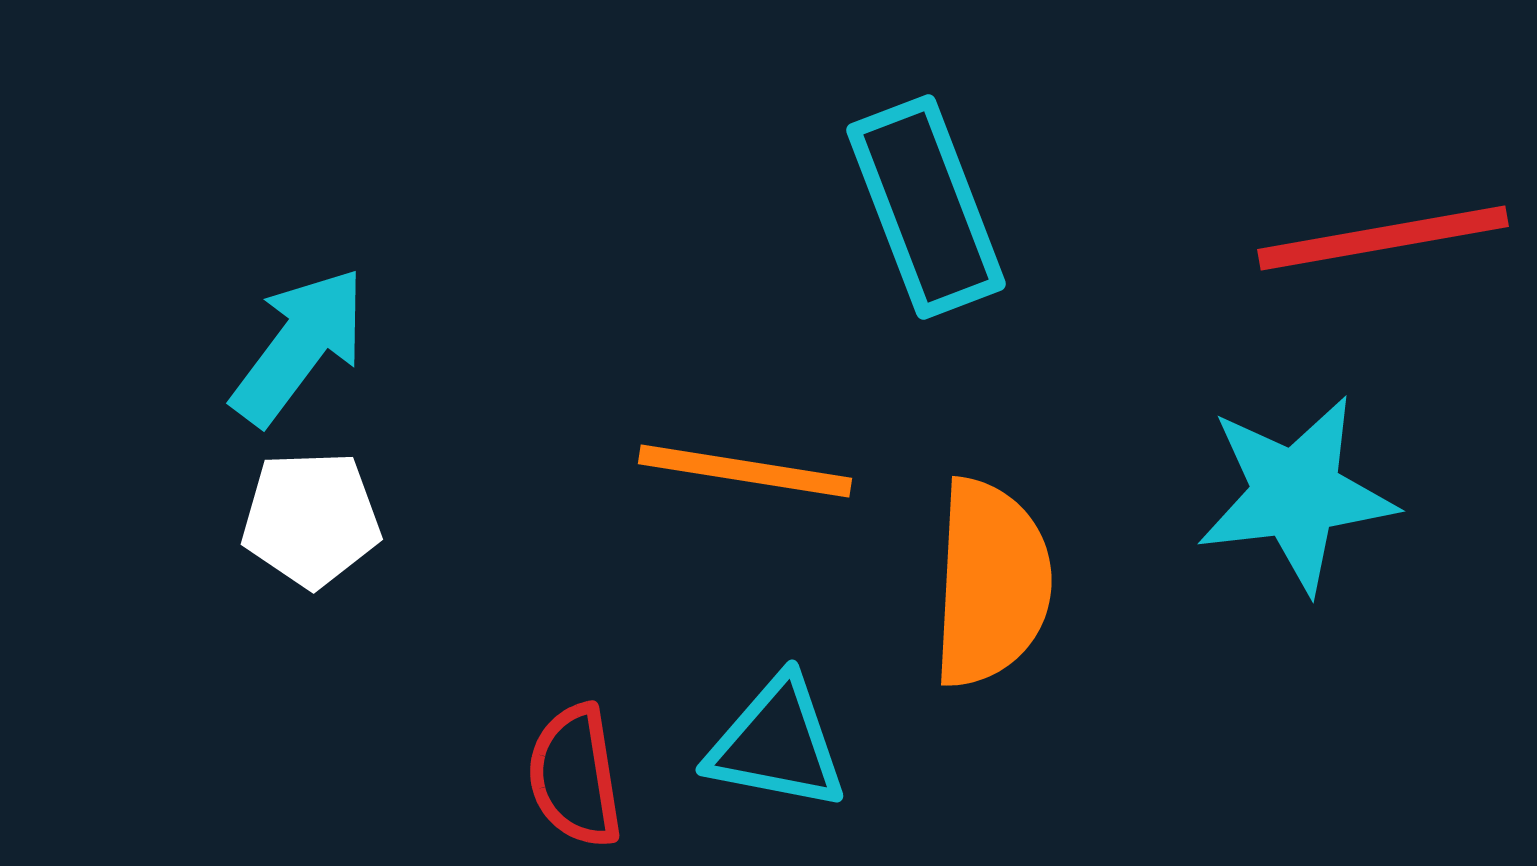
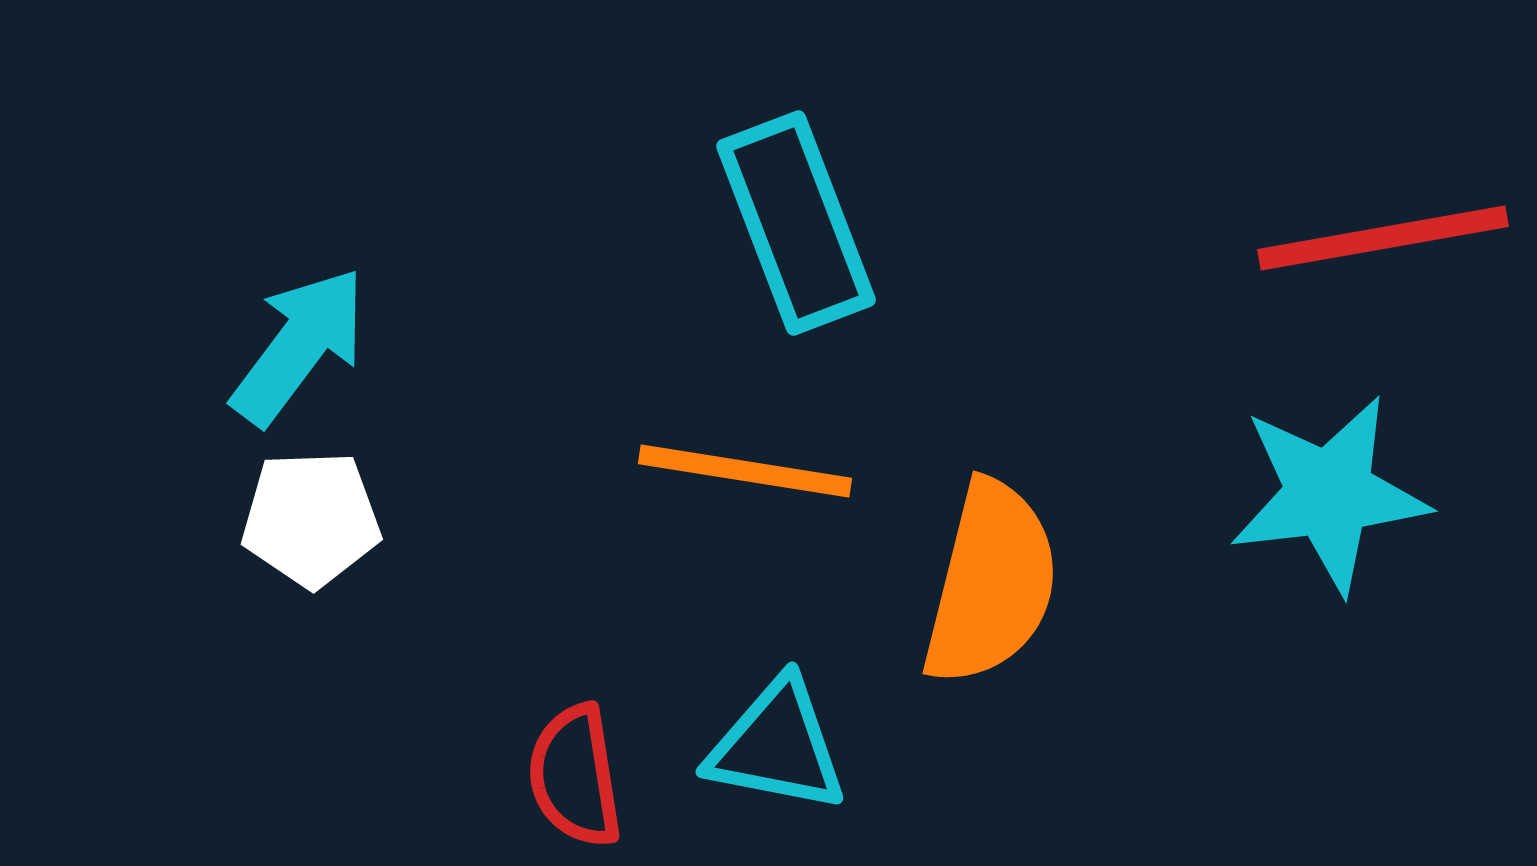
cyan rectangle: moved 130 px left, 16 px down
cyan star: moved 33 px right
orange semicircle: rotated 11 degrees clockwise
cyan triangle: moved 2 px down
